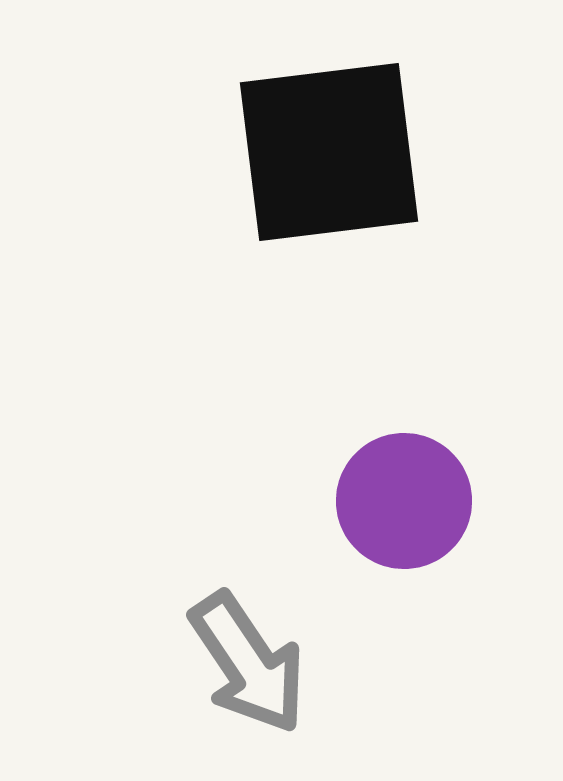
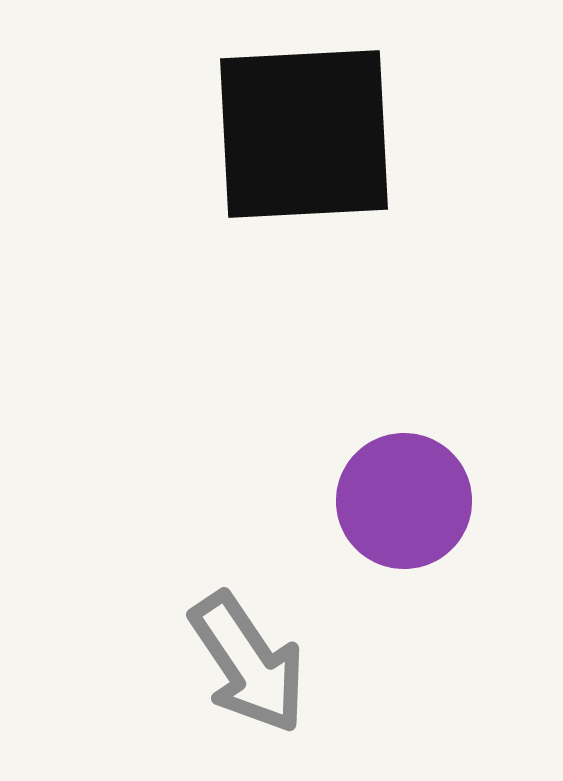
black square: moved 25 px left, 18 px up; rotated 4 degrees clockwise
